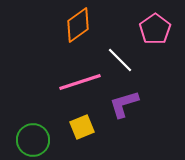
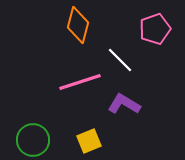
orange diamond: rotated 39 degrees counterclockwise
pink pentagon: rotated 16 degrees clockwise
purple L-shape: rotated 48 degrees clockwise
yellow square: moved 7 px right, 14 px down
